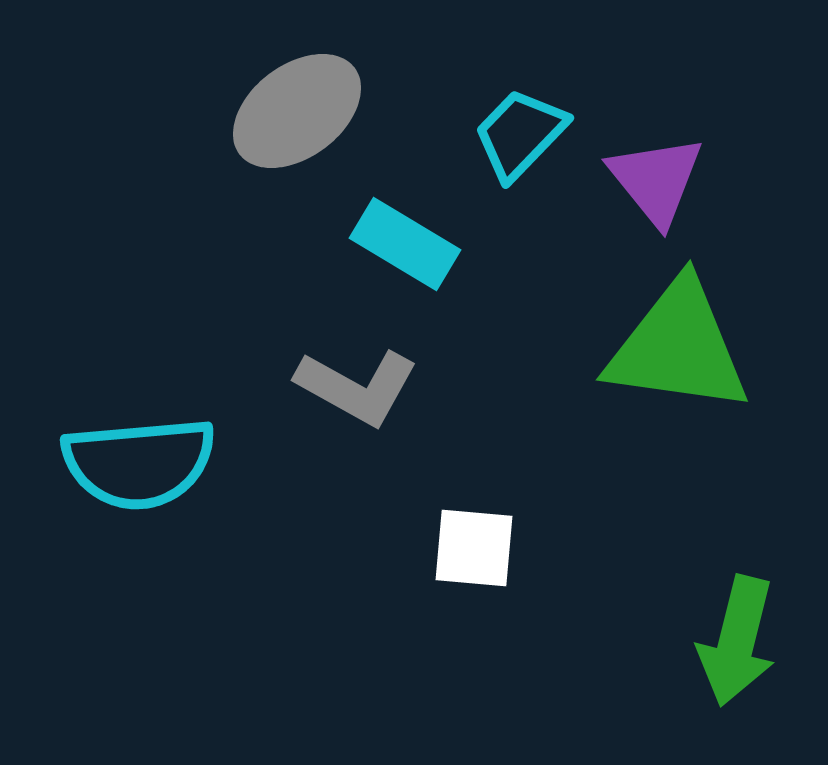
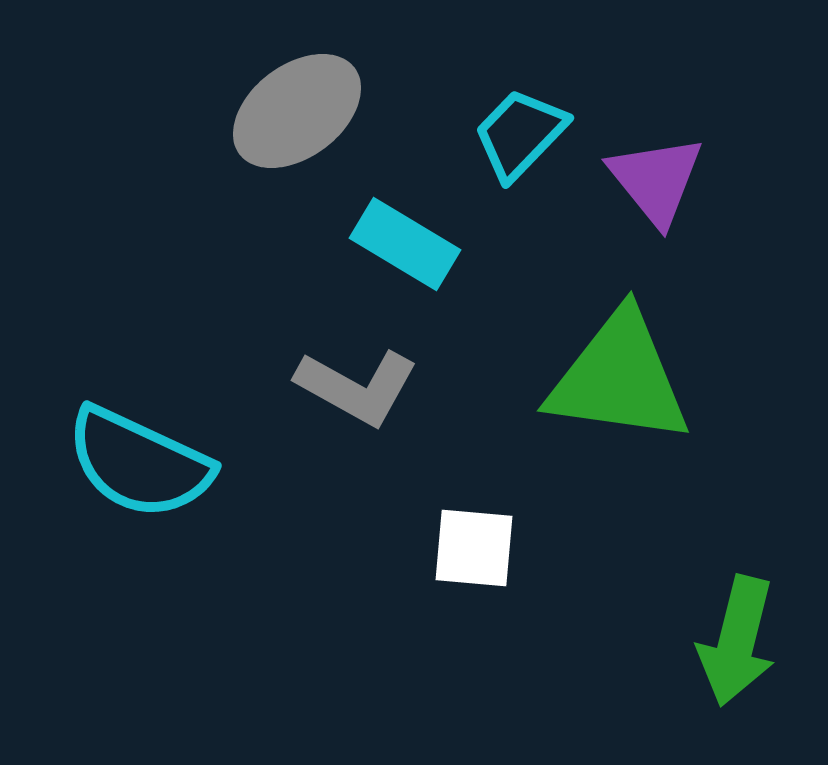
green triangle: moved 59 px left, 31 px down
cyan semicircle: rotated 30 degrees clockwise
